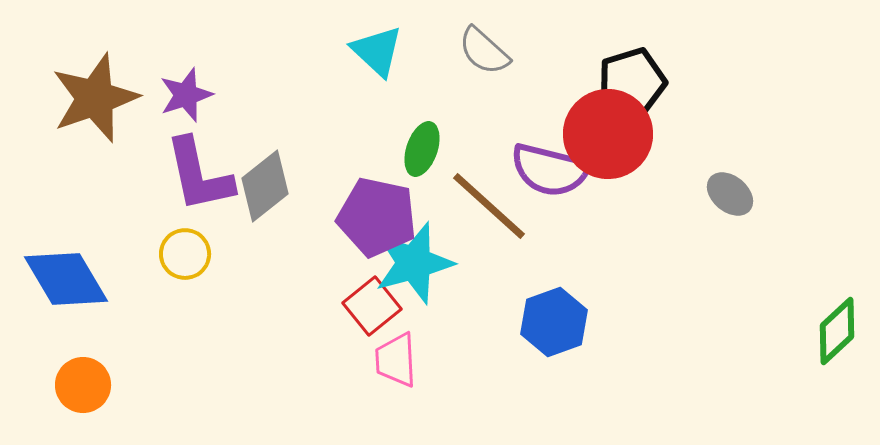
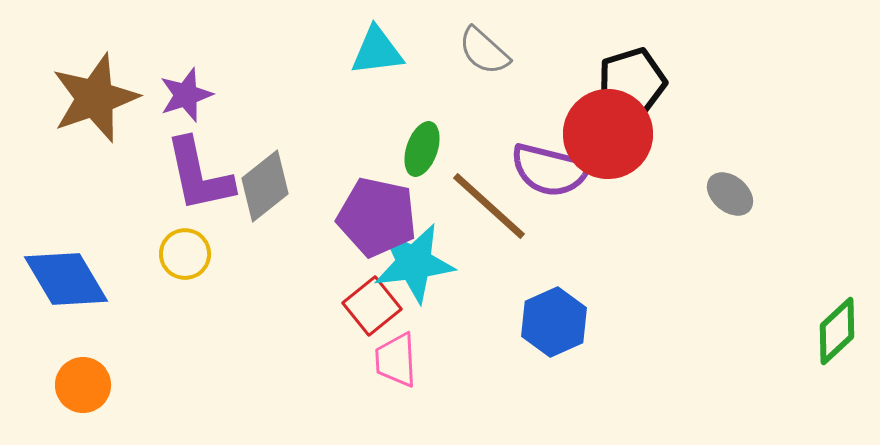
cyan triangle: rotated 50 degrees counterclockwise
cyan star: rotated 8 degrees clockwise
blue hexagon: rotated 4 degrees counterclockwise
